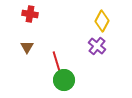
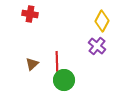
brown triangle: moved 5 px right, 17 px down; rotated 16 degrees clockwise
red line: rotated 15 degrees clockwise
